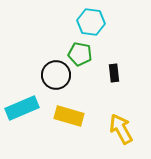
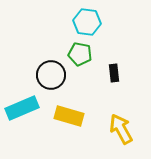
cyan hexagon: moved 4 px left
black circle: moved 5 px left
